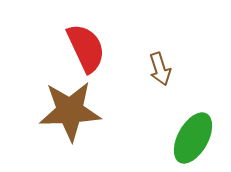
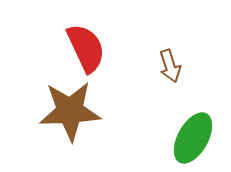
brown arrow: moved 10 px right, 3 px up
